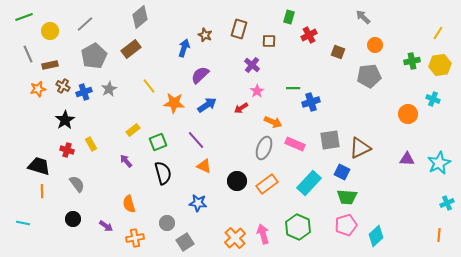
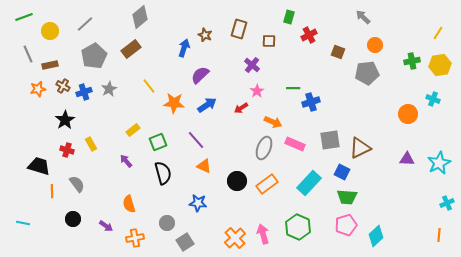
gray pentagon at (369, 76): moved 2 px left, 3 px up
orange line at (42, 191): moved 10 px right
